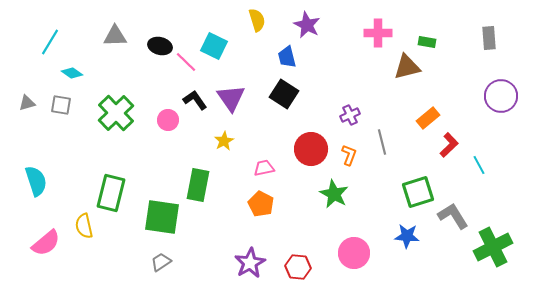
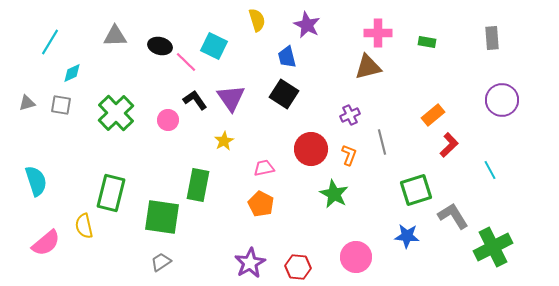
gray rectangle at (489, 38): moved 3 px right
brown triangle at (407, 67): moved 39 px left
cyan diamond at (72, 73): rotated 60 degrees counterclockwise
purple circle at (501, 96): moved 1 px right, 4 px down
orange rectangle at (428, 118): moved 5 px right, 3 px up
cyan line at (479, 165): moved 11 px right, 5 px down
green square at (418, 192): moved 2 px left, 2 px up
pink circle at (354, 253): moved 2 px right, 4 px down
